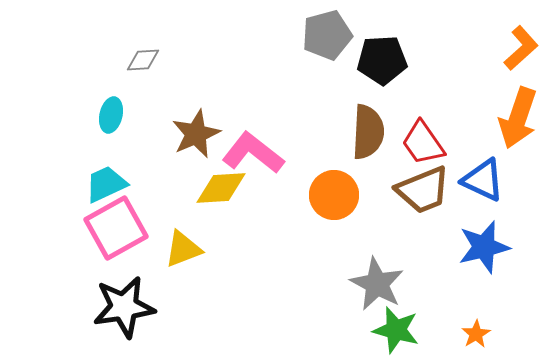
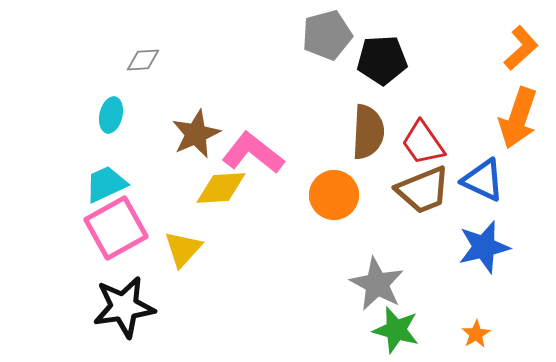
yellow triangle: rotated 27 degrees counterclockwise
